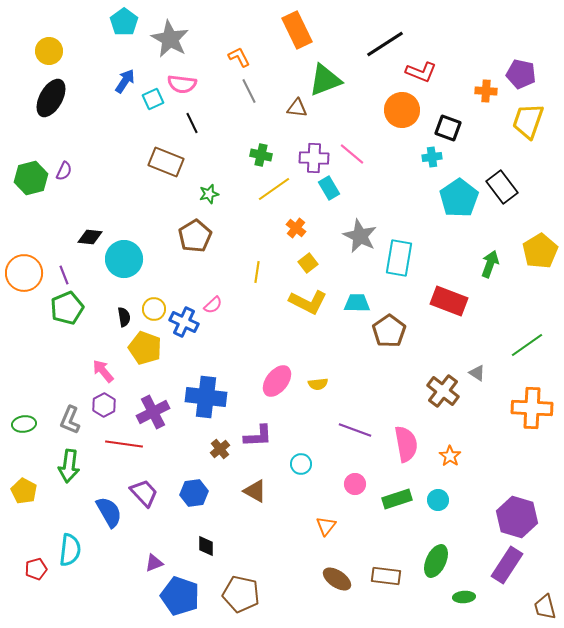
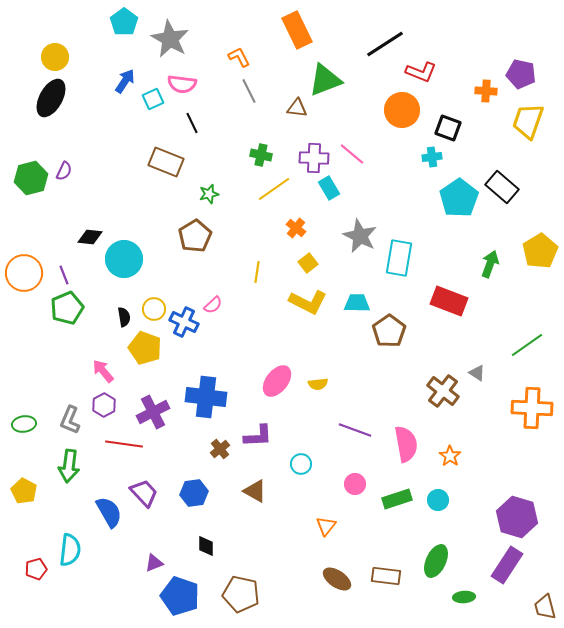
yellow circle at (49, 51): moved 6 px right, 6 px down
black rectangle at (502, 187): rotated 12 degrees counterclockwise
